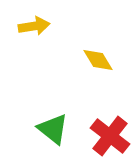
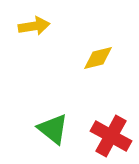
yellow diamond: moved 2 px up; rotated 72 degrees counterclockwise
red cross: moved 1 px right; rotated 9 degrees counterclockwise
